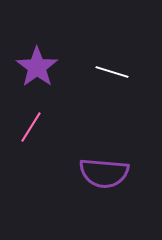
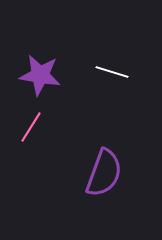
purple star: moved 3 px right, 8 px down; rotated 27 degrees counterclockwise
purple semicircle: rotated 75 degrees counterclockwise
